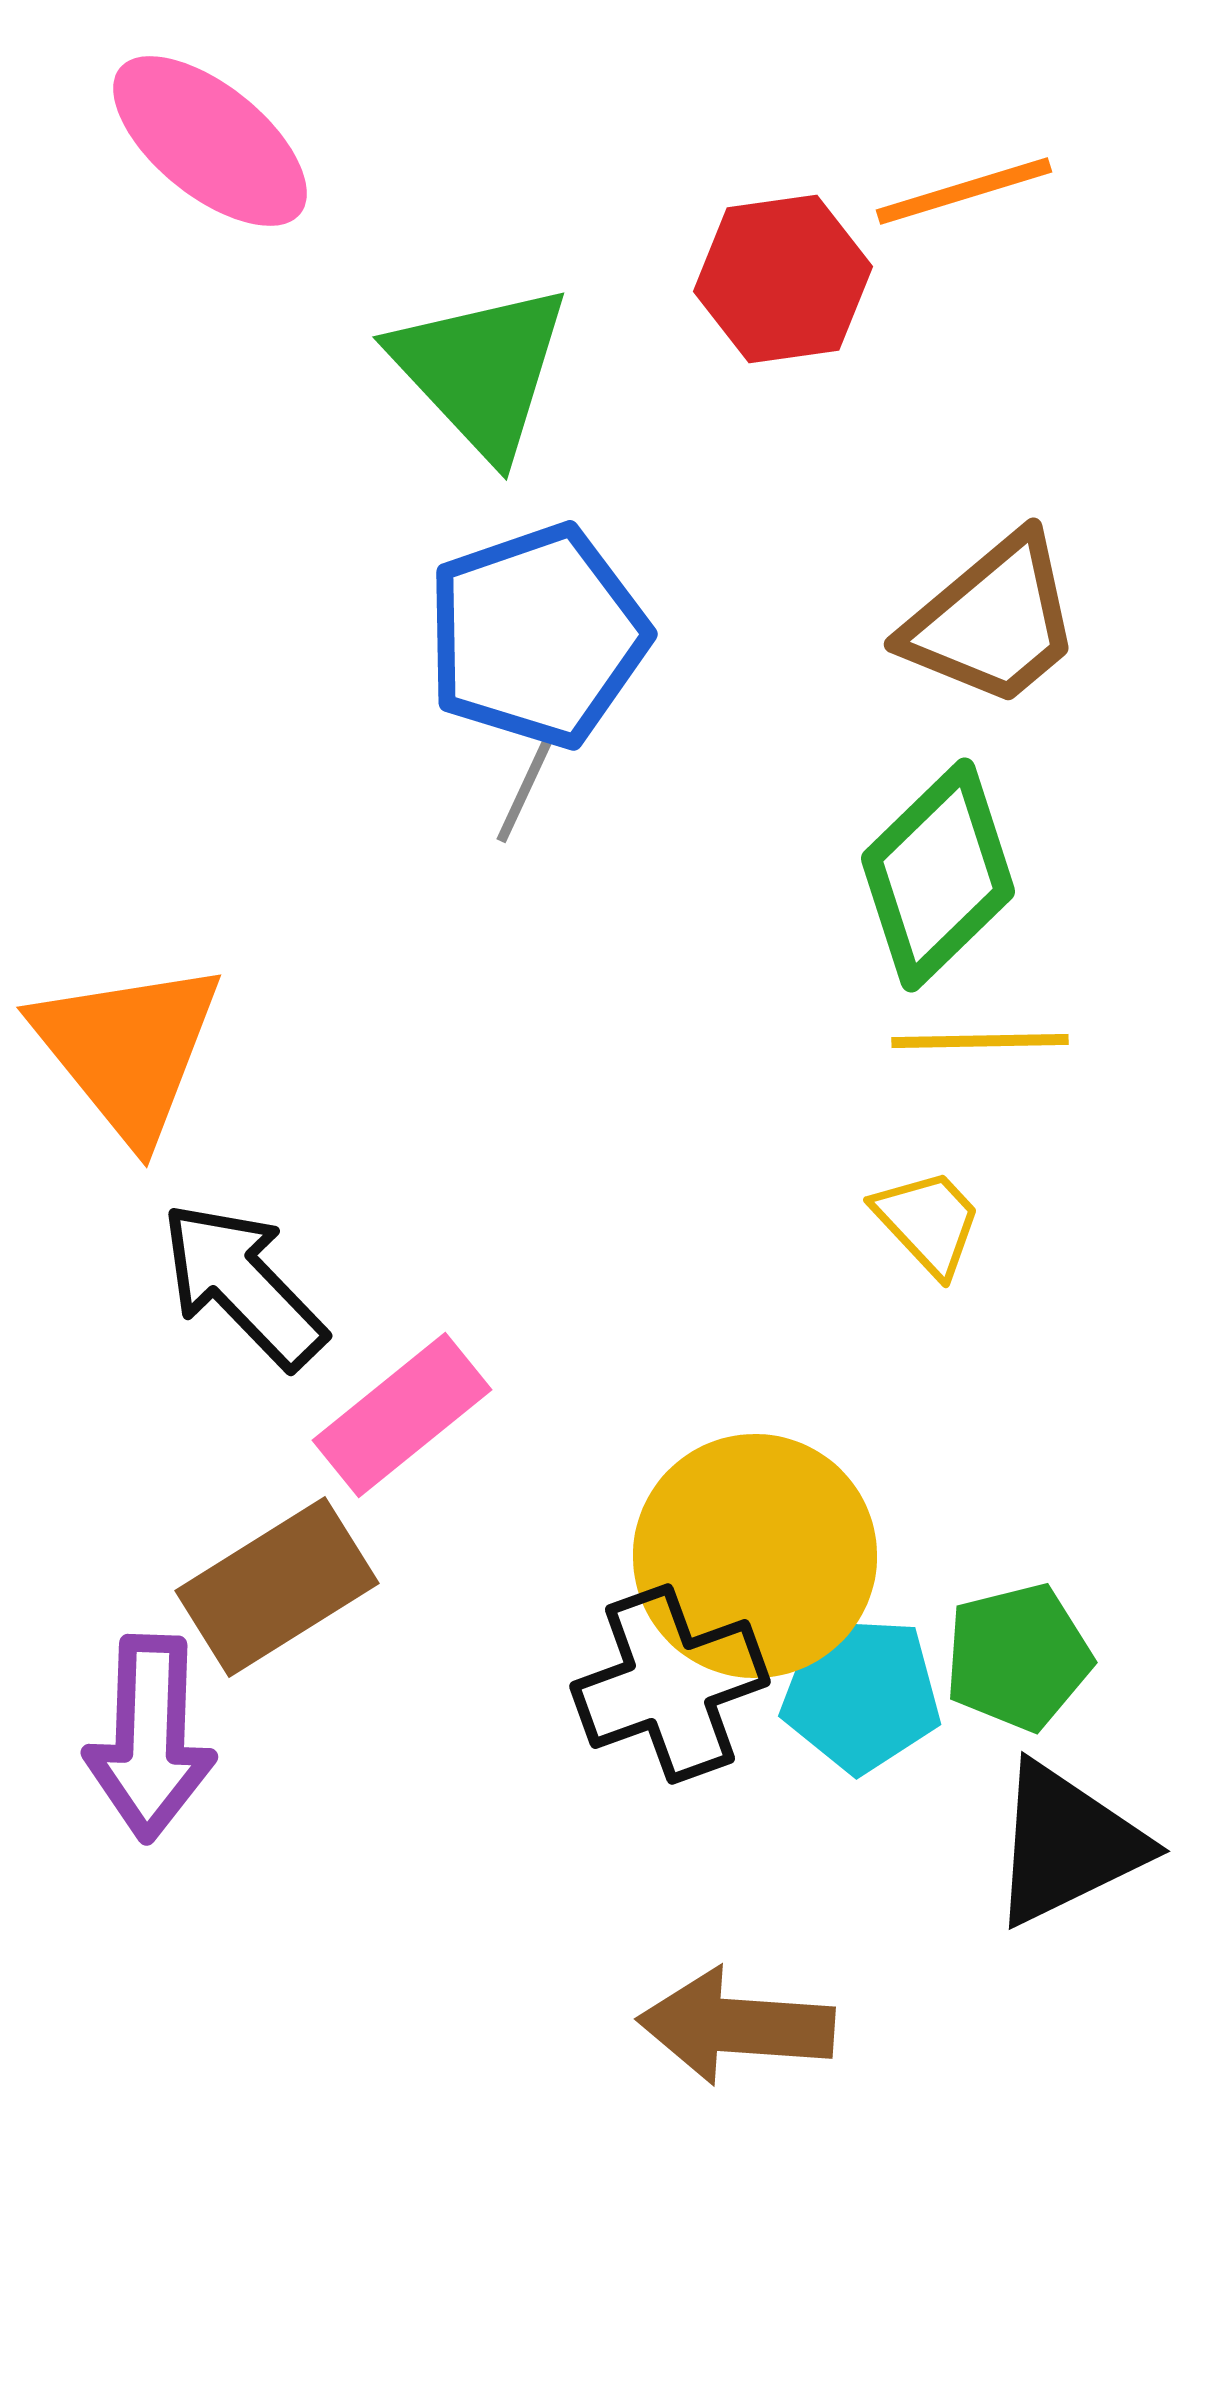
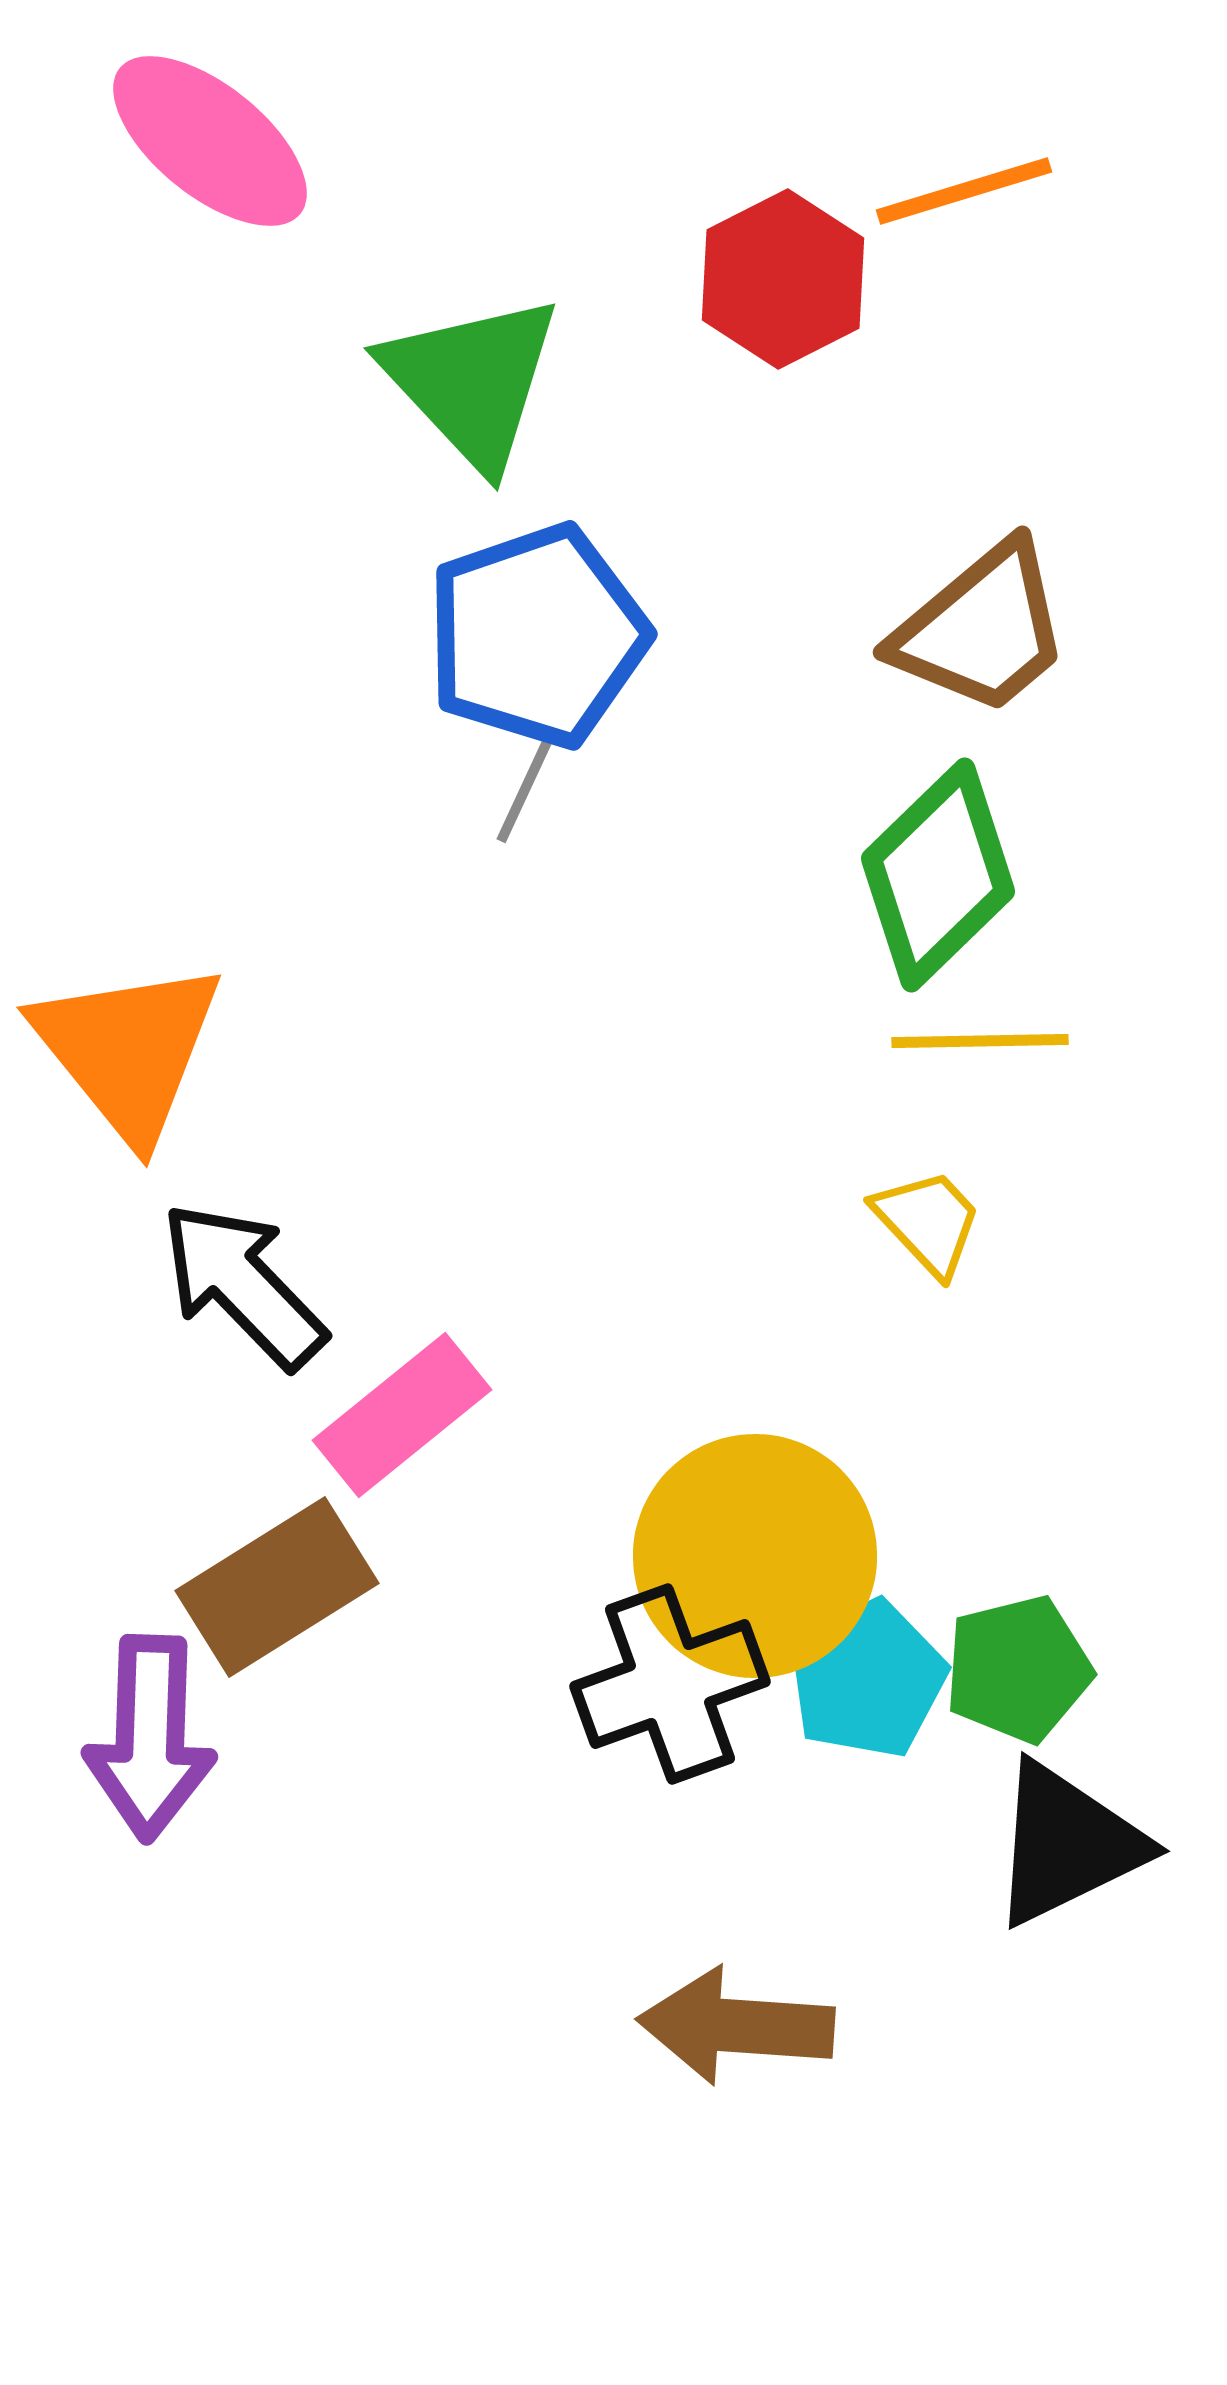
red hexagon: rotated 19 degrees counterclockwise
green triangle: moved 9 px left, 11 px down
brown trapezoid: moved 11 px left, 8 px down
green pentagon: moved 12 px down
cyan pentagon: moved 6 px right, 15 px up; rotated 29 degrees counterclockwise
